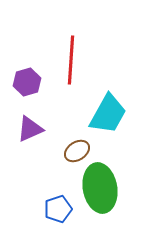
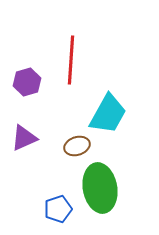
purple triangle: moved 6 px left, 9 px down
brown ellipse: moved 5 px up; rotated 15 degrees clockwise
